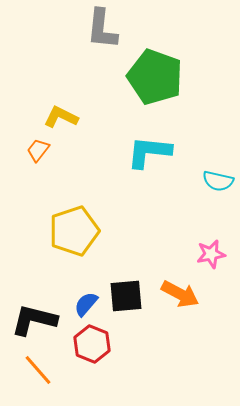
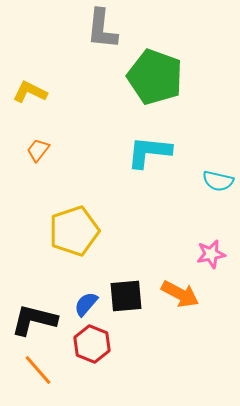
yellow L-shape: moved 31 px left, 25 px up
